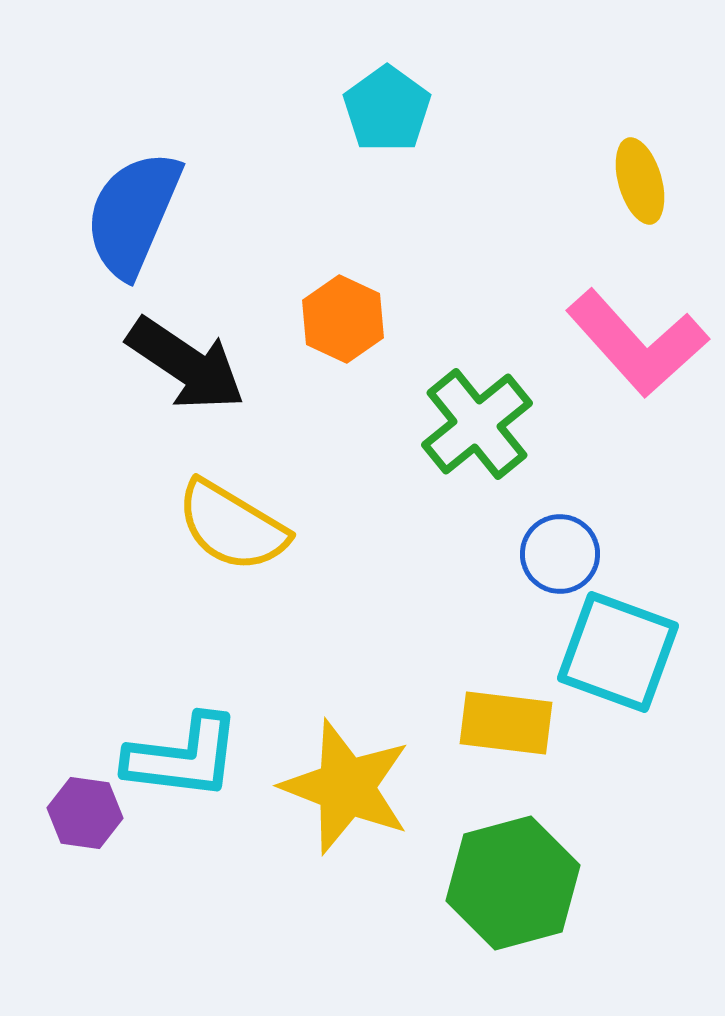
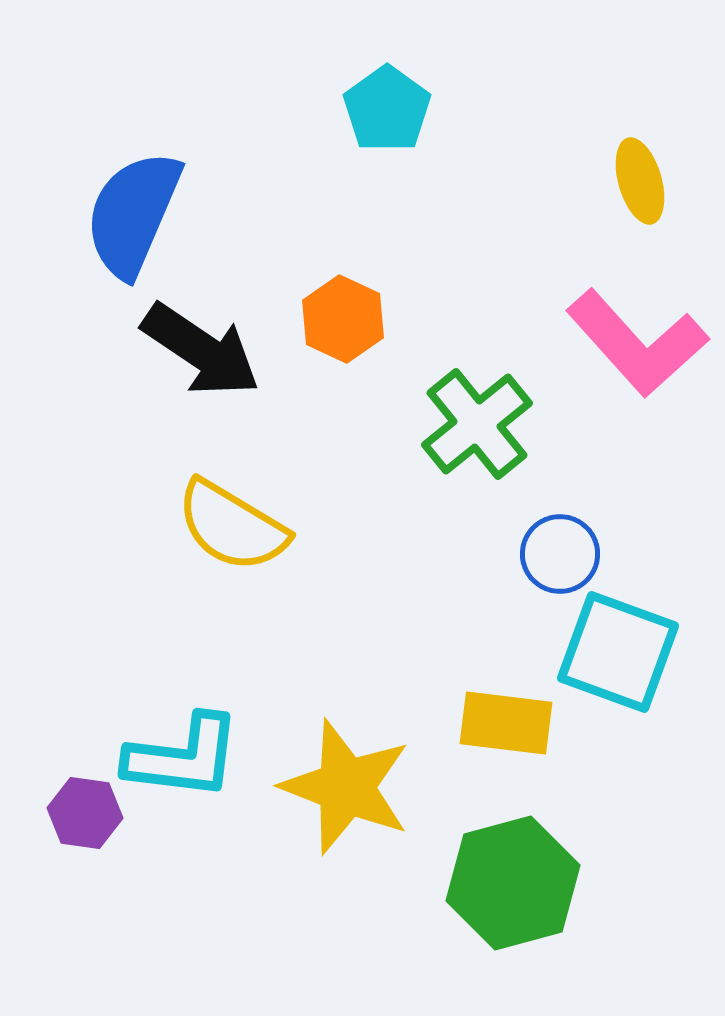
black arrow: moved 15 px right, 14 px up
